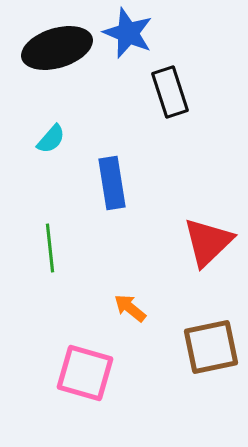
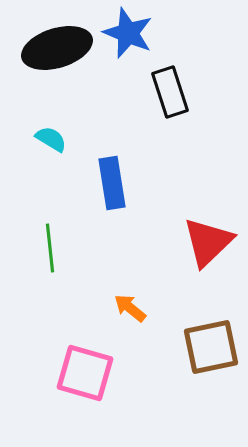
cyan semicircle: rotated 100 degrees counterclockwise
